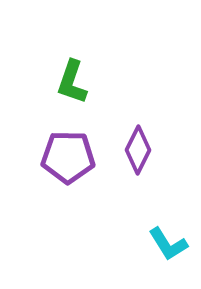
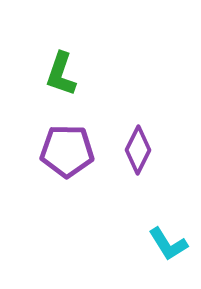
green L-shape: moved 11 px left, 8 px up
purple pentagon: moved 1 px left, 6 px up
